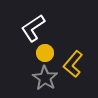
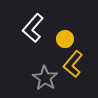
white L-shape: rotated 16 degrees counterclockwise
yellow circle: moved 20 px right, 14 px up
